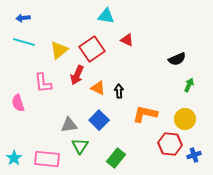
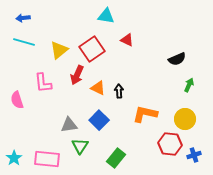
pink semicircle: moved 1 px left, 3 px up
